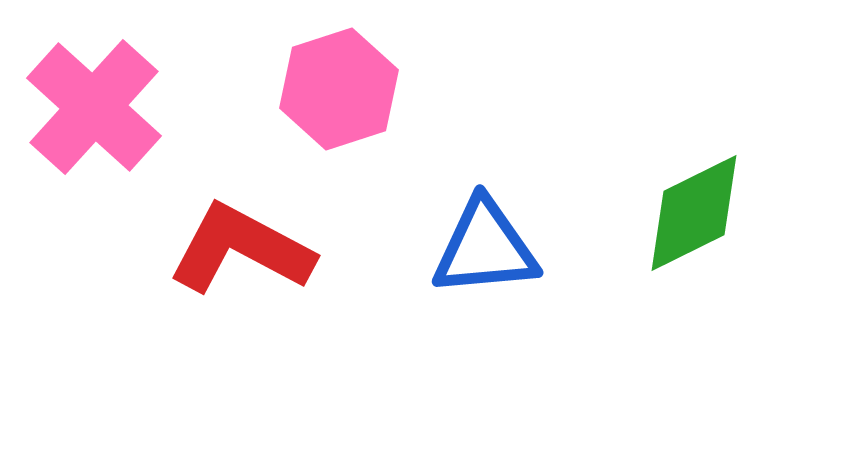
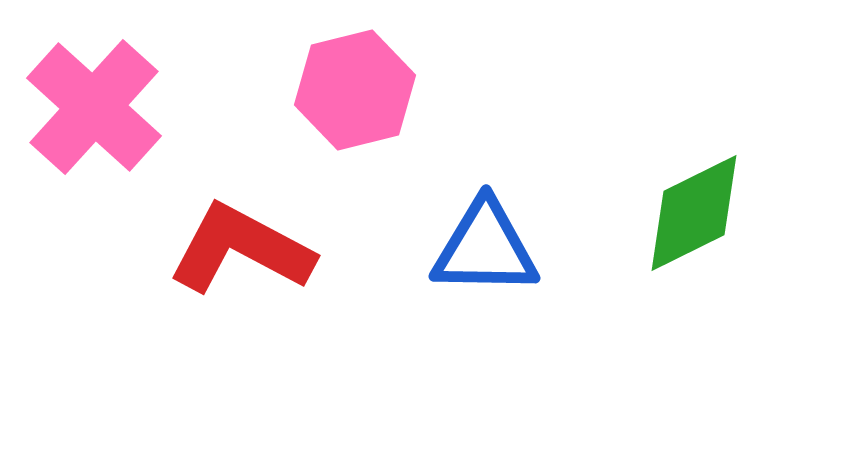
pink hexagon: moved 16 px right, 1 px down; rotated 4 degrees clockwise
blue triangle: rotated 6 degrees clockwise
